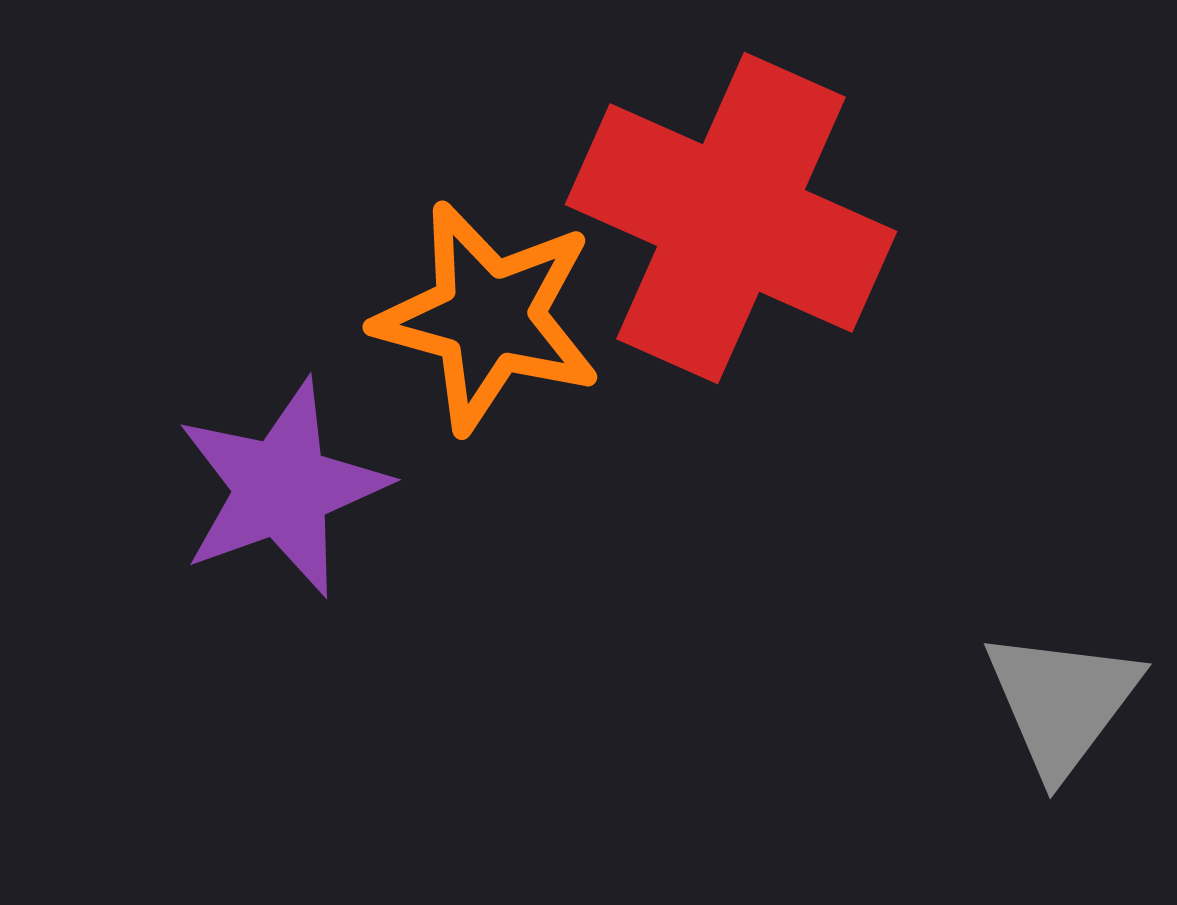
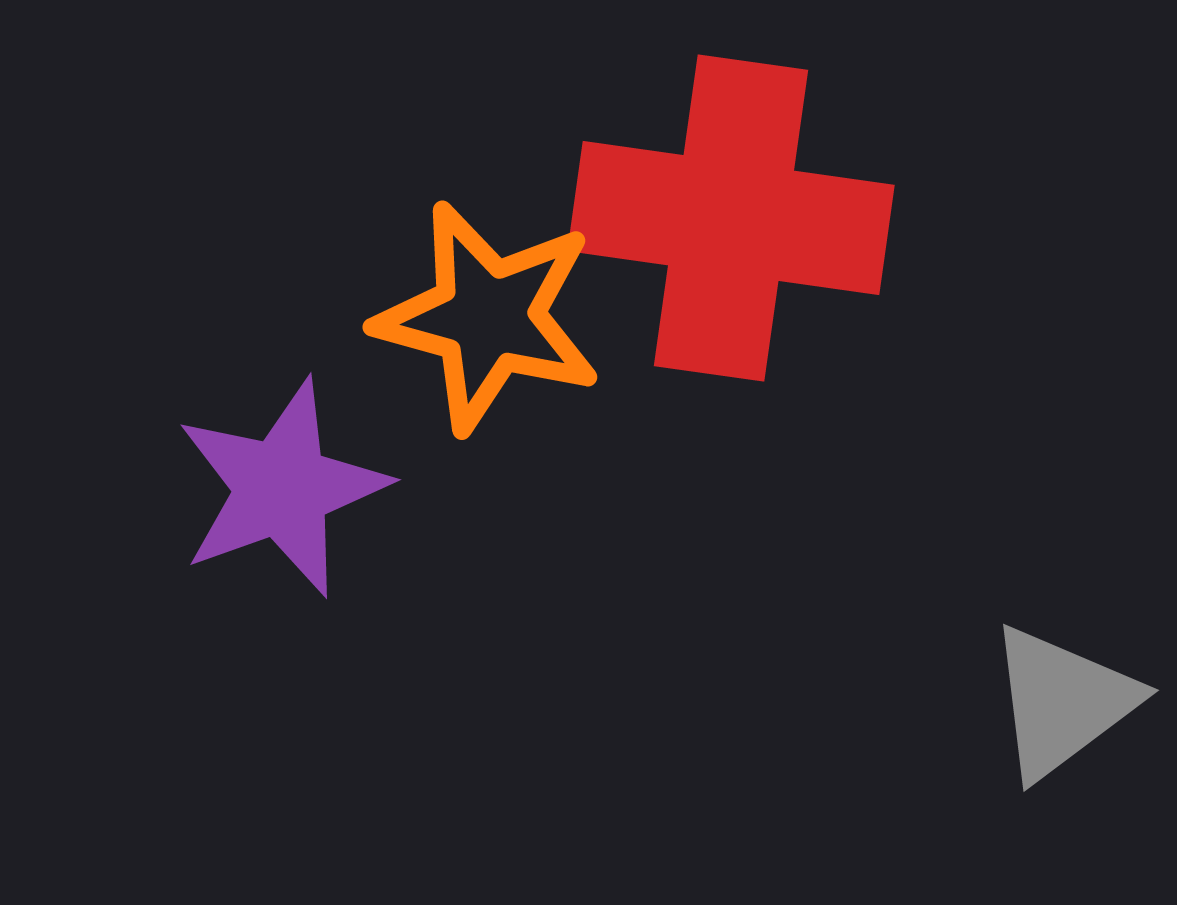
red cross: rotated 16 degrees counterclockwise
gray triangle: rotated 16 degrees clockwise
